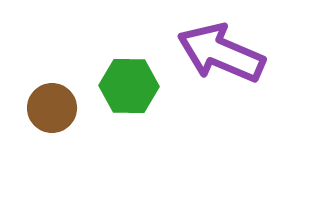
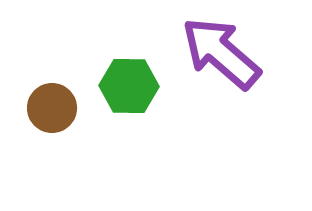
purple arrow: rotated 18 degrees clockwise
